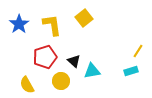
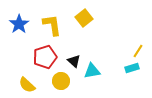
cyan rectangle: moved 1 px right, 3 px up
yellow semicircle: rotated 18 degrees counterclockwise
